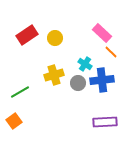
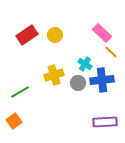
yellow circle: moved 3 px up
